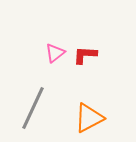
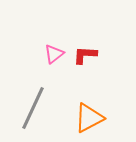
pink triangle: moved 1 px left, 1 px down
